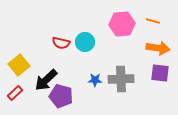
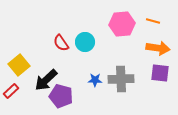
red semicircle: rotated 42 degrees clockwise
red rectangle: moved 4 px left, 2 px up
